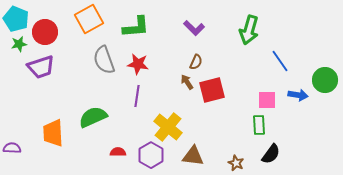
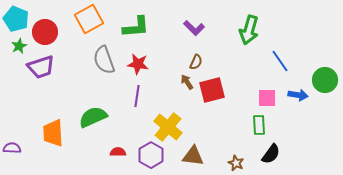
green star: moved 2 px down; rotated 14 degrees counterclockwise
pink square: moved 2 px up
